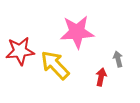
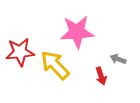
red star: moved 1 px down
gray arrow: rotated 56 degrees counterclockwise
red arrow: moved 1 px up; rotated 150 degrees clockwise
